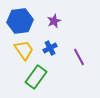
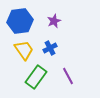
purple line: moved 11 px left, 19 px down
